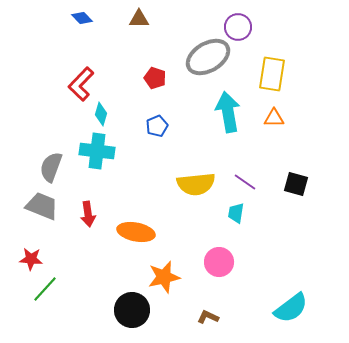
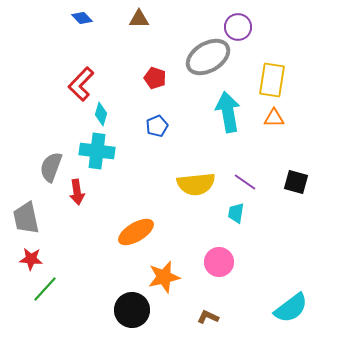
yellow rectangle: moved 6 px down
black square: moved 2 px up
gray trapezoid: moved 16 px left, 12 px down; rotated 124 degrees counterclockwise
red arrow: moved 11 px left, 22 px up
orange ellipse: rotated 42 degrees counterclockwise
